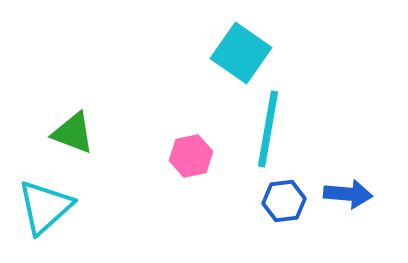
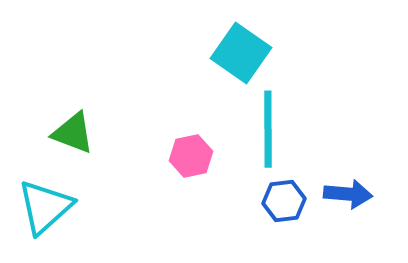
cyan line: rotated 10 degrees counterclockwise
